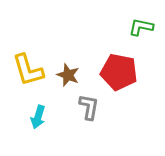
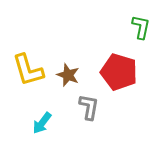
green L-shape: rotated 90 degrees clockwise
red pentagon: rotated 6 degrees clockwise
cyan arrow: moved 4 px right, 6 px down; rotated 20 degrees clockwise
